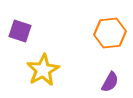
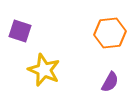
yellow star: moved 1 px right; rotated 20 degrees counterclockwise
